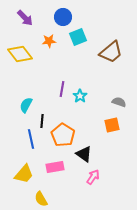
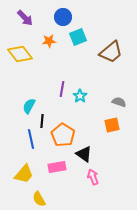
cyan semicircle: moved 3 px right, 1 px down
pink rectangle: moved 2 px right
pink arrow: rotated 56 degrees counterclockwise
yellow semicircle: moved 2 px left
